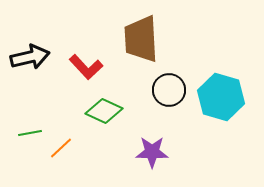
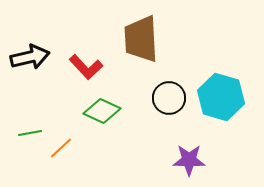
black circle: moved 8 px down
green diamond: moved 2 px left
purple star: moved 37 px right, 8 px down
